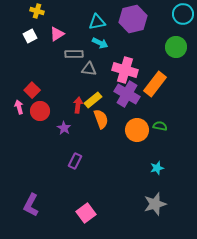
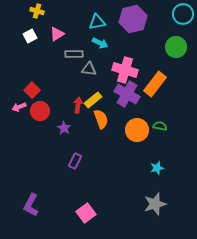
pink arrow: rotated 96 degrees counterclockwise
